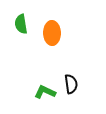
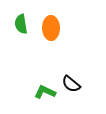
orange ellipse: moved 1 px left, 5 px up
black semicircle: rotated 138 degrees clockwise
